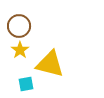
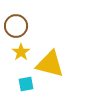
brown circle: moved 3 px left
yellow star: moved 1 px right, 2 px down
